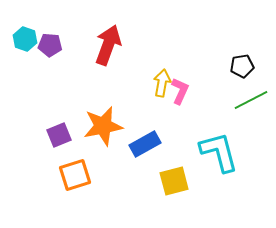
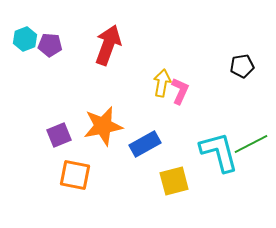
cyan hexagon: rotated 20 degrees clockwise
green line: moved 44 px down
orange square: rotated 28 degrees clockwise
